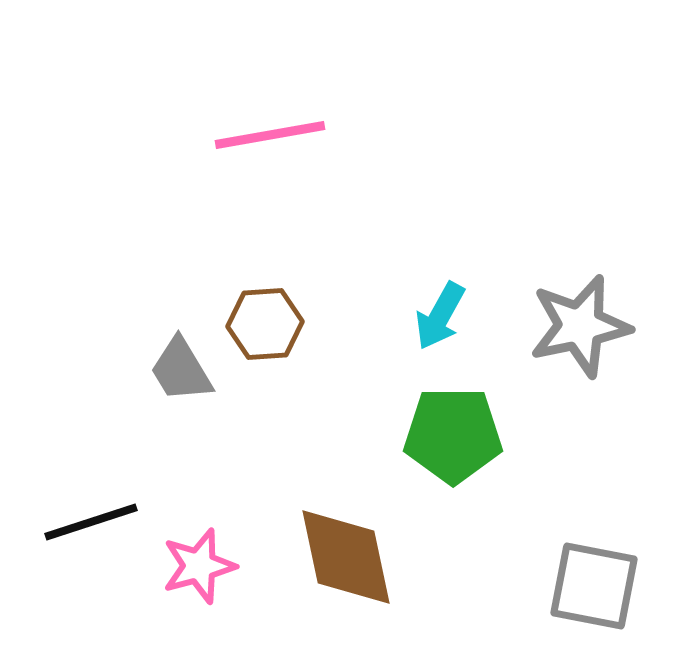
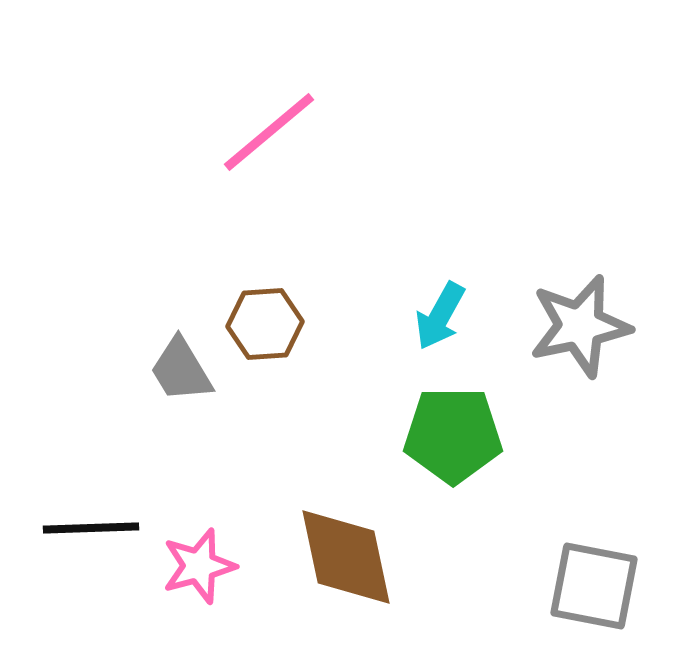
pink line: moved 1 px left, 3 px up; rotated 30 degrees counterclockwise
black line: moved 6 px down; rotated 16 degrees clockwise
